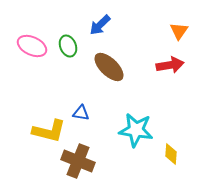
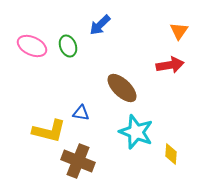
brown ellipse: moved 13 px right, 21 px down
cyan star: moved 2 px down; rotated 12 degrees clockwise
